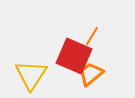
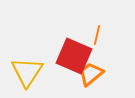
orange line: moved 5 px right, 1 px up; rotated 18 degrees counterclockwise
yellow triangle: moved 4 px left, 3 px up
